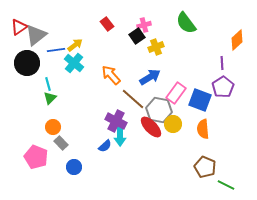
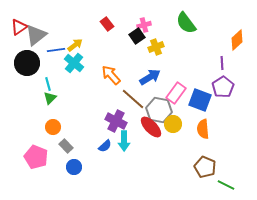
cyan arrow: moved 4 px right, 5 px down
gray rectangle: moved 5 px right, 3 px down
